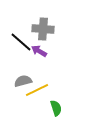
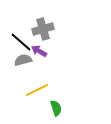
gray cross: rotated 20 degrees counterclockwise
gray semicircle: moved 21 px up
